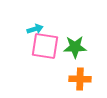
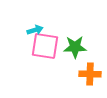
cyan arrow: moved 1 px down
orange cross: moved 10 px right, 5 px up
